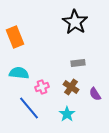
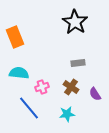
cyan star: rotated 28 degrees clockwise
